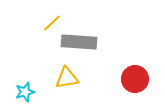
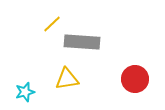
yellow line: moved 1 px down
gray rectangle: moved 3 px right
yellow triangle: moved 1 px down
